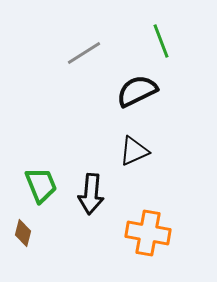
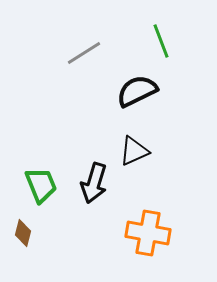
black arrow: moved 3 px right, 11 px up; rotated 12 degrees clockwise
